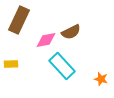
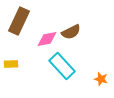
brown rectangle: moved 1 px down
pink diamond: moved 1 px right, 1 px up
